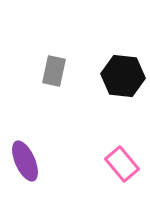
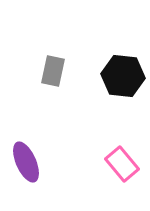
gray rectangle: moved 1 px left
purple ellipse: moved 1 px right, 1 px down
